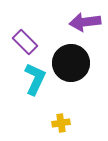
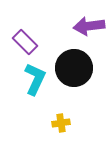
purple arrow: moved 4 px right, 4 px down
black circle: moved 3 px right, 5 px down
